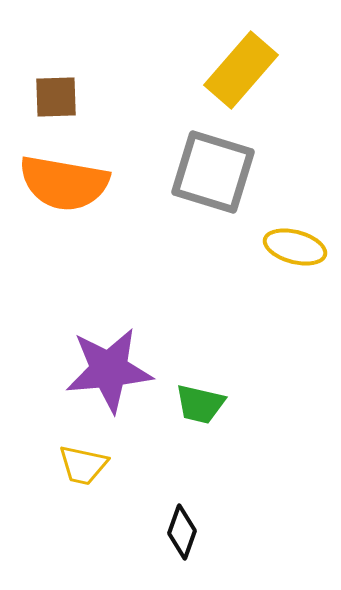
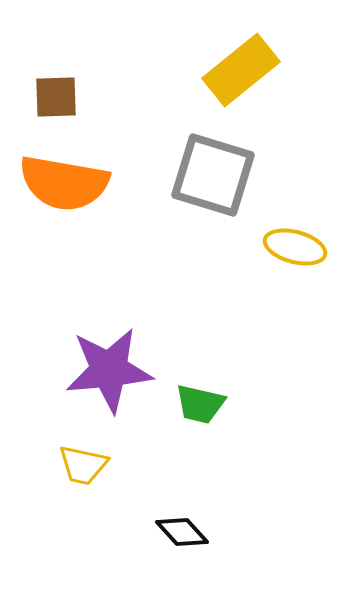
yellow rectangle: rotated 10 degrees clockwise
gray square: moved 3 px down
black diamond: rotated 62 degrees counterclockwise
